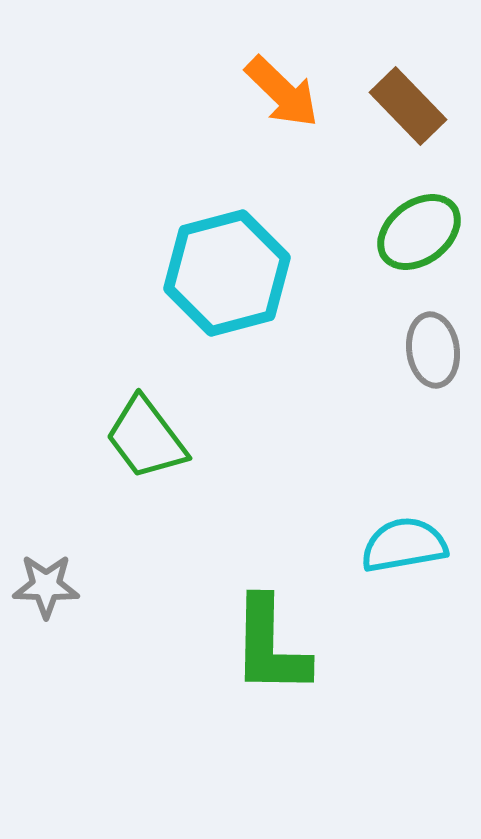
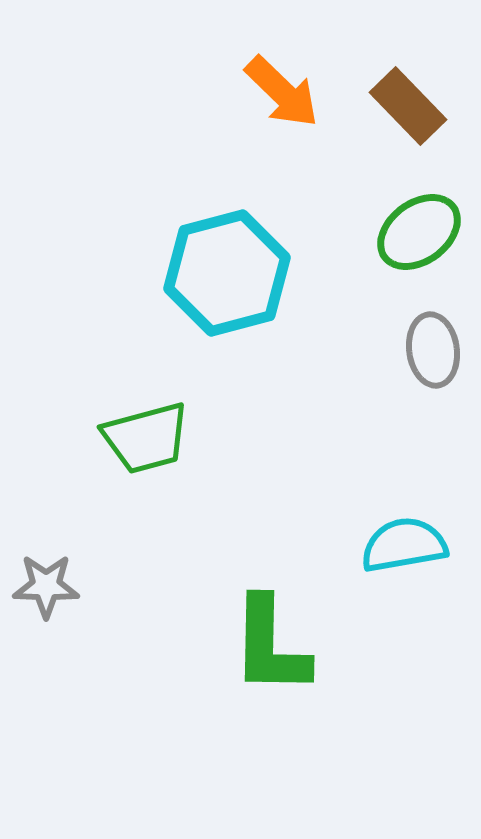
green trapezoid: rotated 68 degrees counterclockwise
